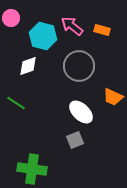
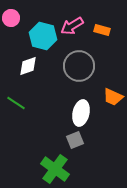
pink arrow: rotated 70 degrees counterclockwise
white ellipse: moved 1 px down; rotated 60 degrees clockwise
green cross: moved 23 px right; rotated 28 degrees clockwise
